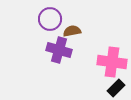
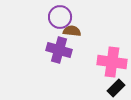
purple circle: moved 10 px right, 2 px up
brown semicircle: rotated 18 degrees clockwise
